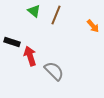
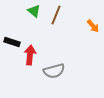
red arrow: moved 1 px up; rotated 24 degrees clockwise
gray semicircle: rotated 120 degrees clockwise
